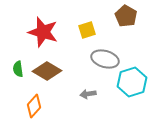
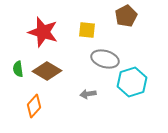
brown pentagon: rotated 15 degrees clockwise
yellow square: rotated 24 degrees clockwise
